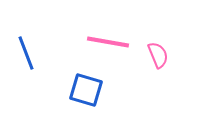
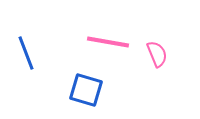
pink semicircle: moved 1 px left, 1 px up
